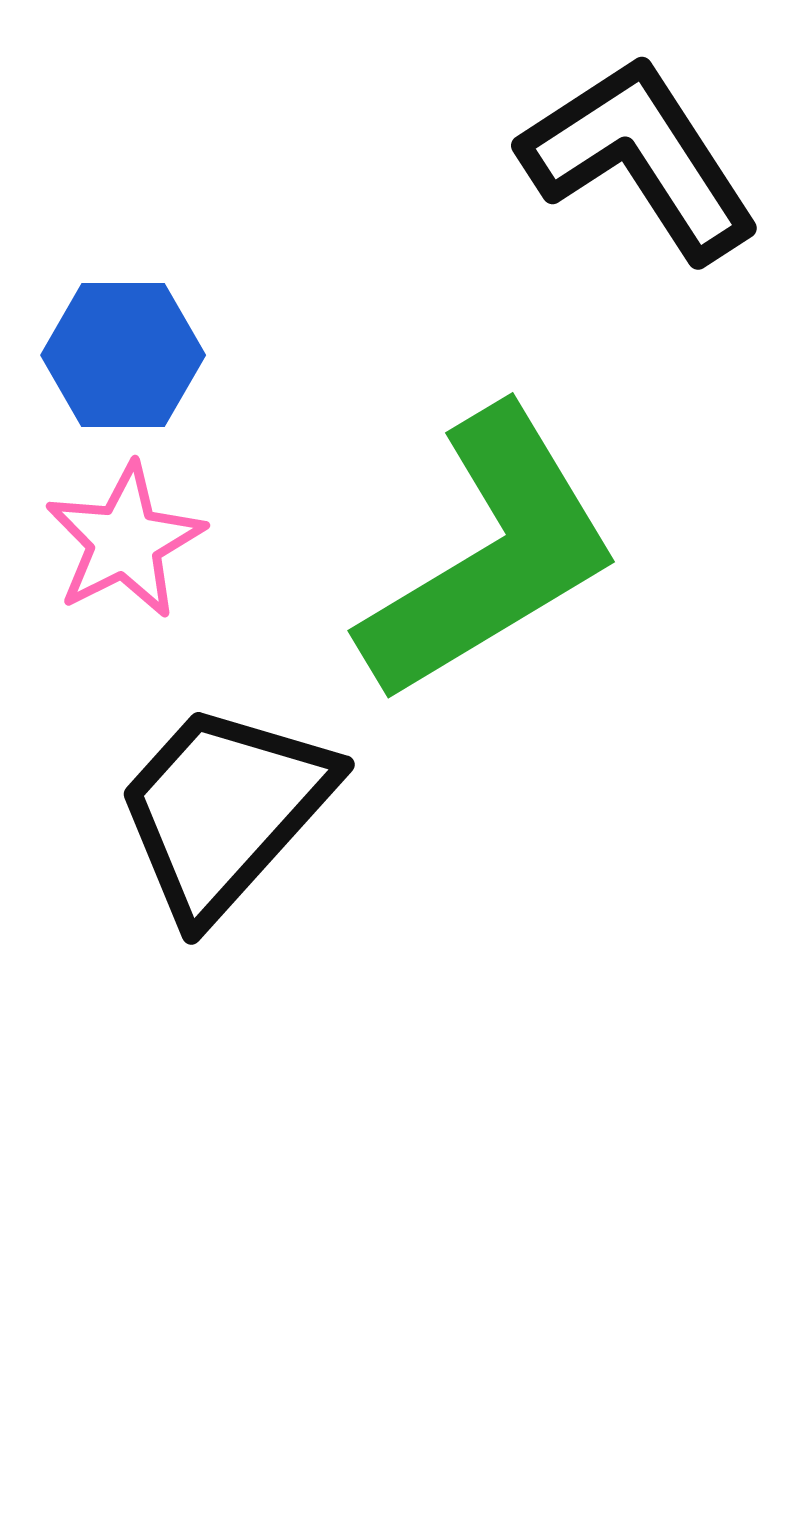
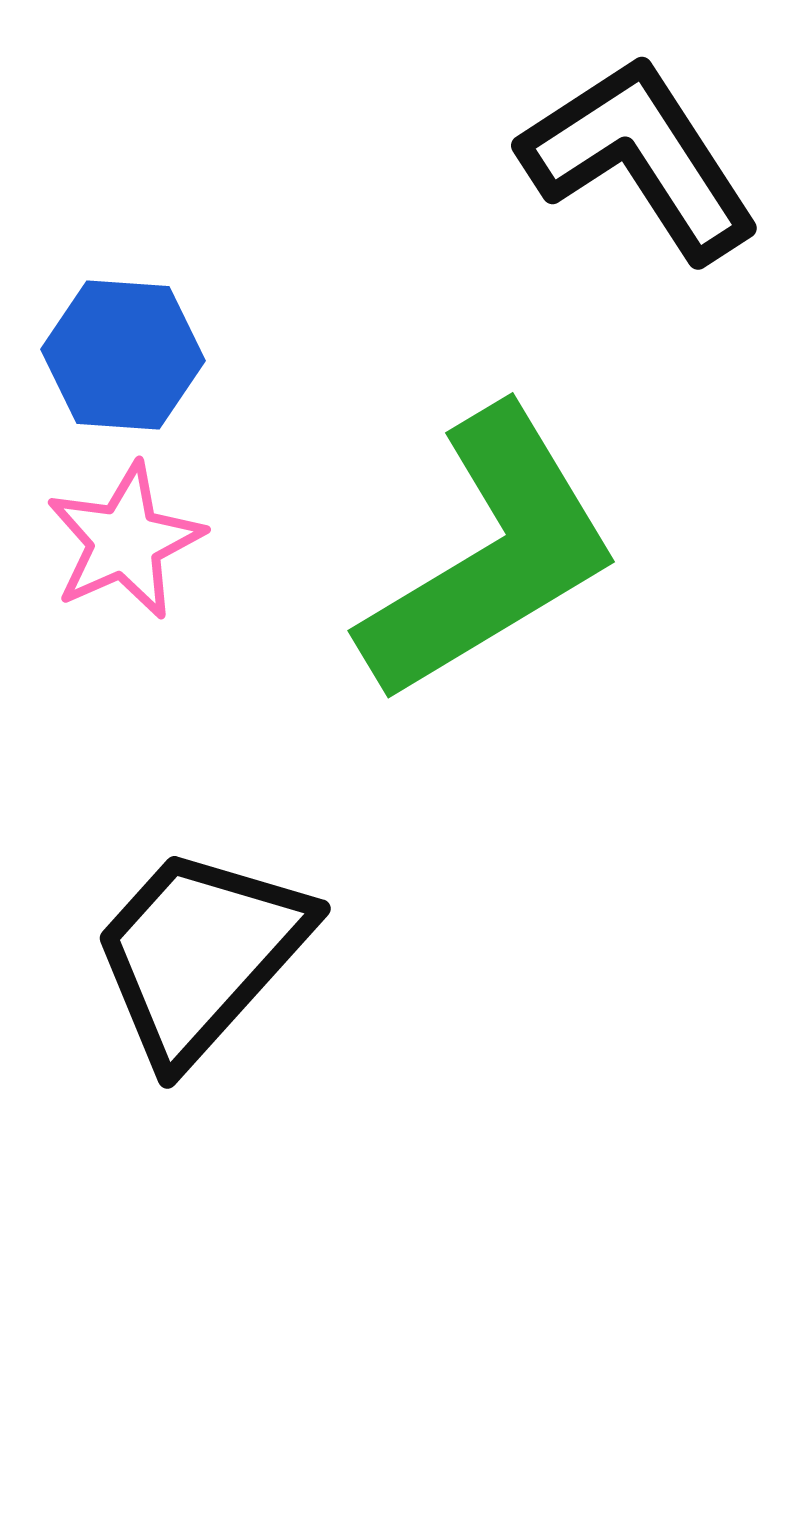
blue hexagon: rotated 4 degrees clockwise
pink star: rotated 3 degrees clockwise
black trapezoid: moved 24 px left, 144 px down
